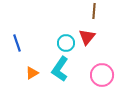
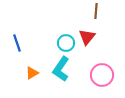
brown line: moved 2 px right
cyan L-shape: moved 1 px right
